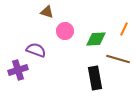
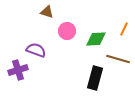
pink circle: moved 2 px right
black rectangle: rotated 25 degrees clockwise
